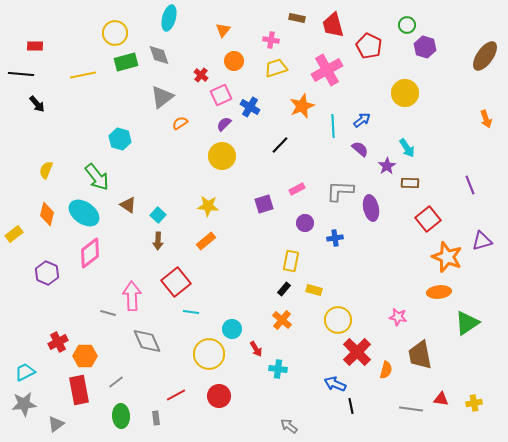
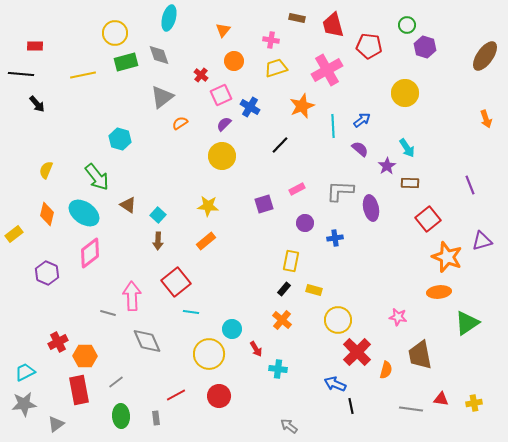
red pentagon at (369, 46): rotated 20 degrees counterclockwise
